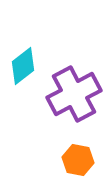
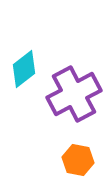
cyan diamond: moved 1 px right, 3 px down
